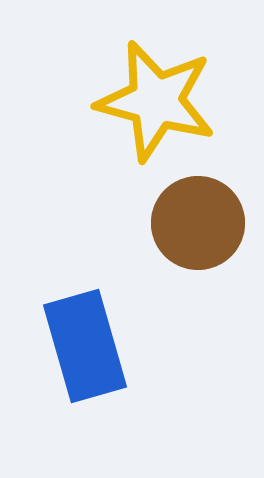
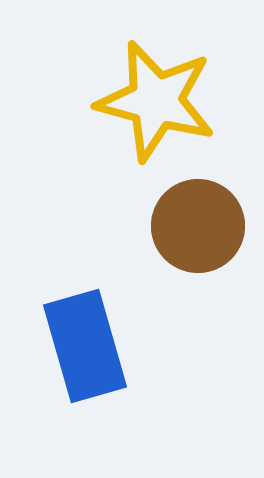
brown circle: moved 3 px down
